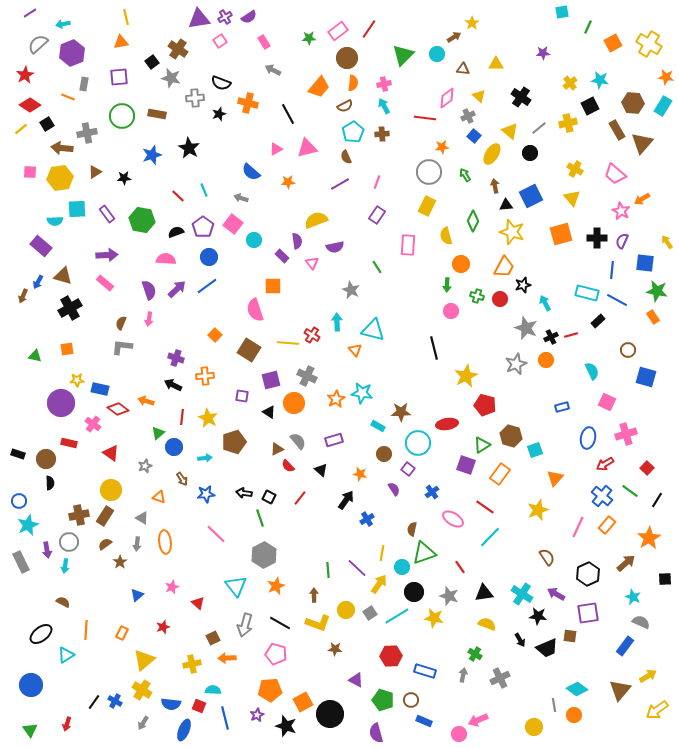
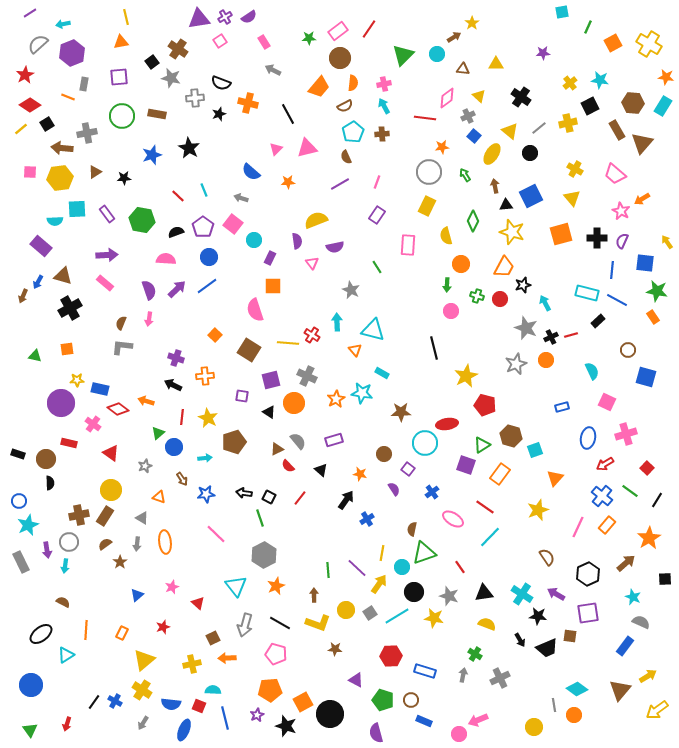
brown circle at (347, 58): moved 7 px left
pink triangle at (276, 149): rotated 16 degrees counterclockwise
purple rectangle at (282, 256): moved 12 px left, 2 px down; rotated 72 degrees clockwise
cyan rectangle at (378, 426): moved 4 px right, 53 px up
cyan circle at (418, 443): moved 7 px right
